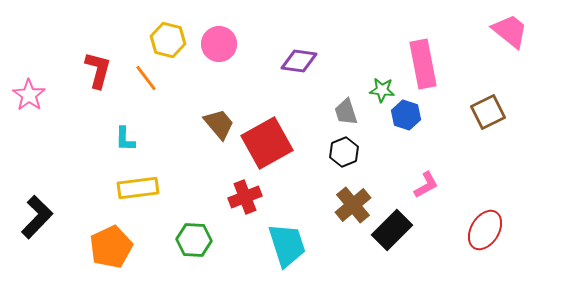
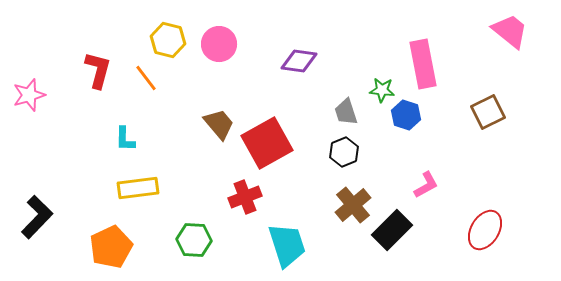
pink star: rotated 20 degrees clockwise
